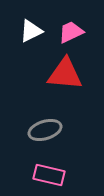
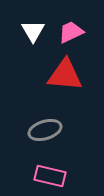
white triangle: moved 2 px right; rotated 35 degrees counterclockwise
red triangle: moved 1 px down
pink rectangle: moved 1 px right, 1 px down
